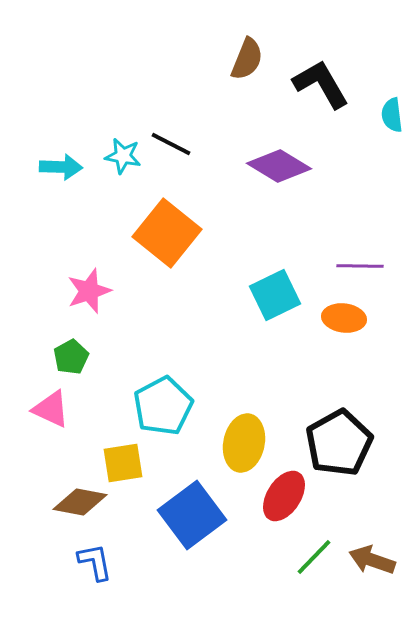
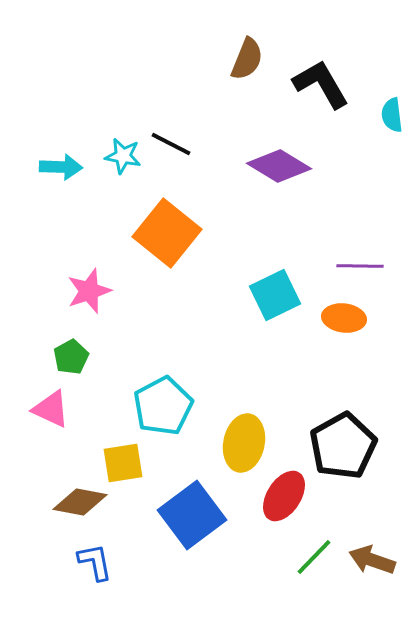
black pentagon: moved 4 px right, 3 px down
